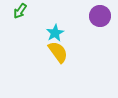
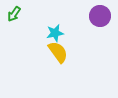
green arrow: moved 6 px left, 3 px down
cyan star: rotated 18 degrees clockwise
